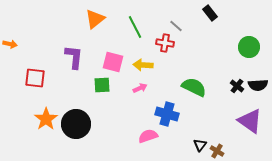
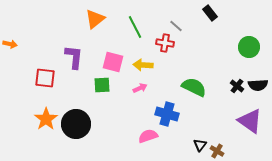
red square: moved 10 px right
